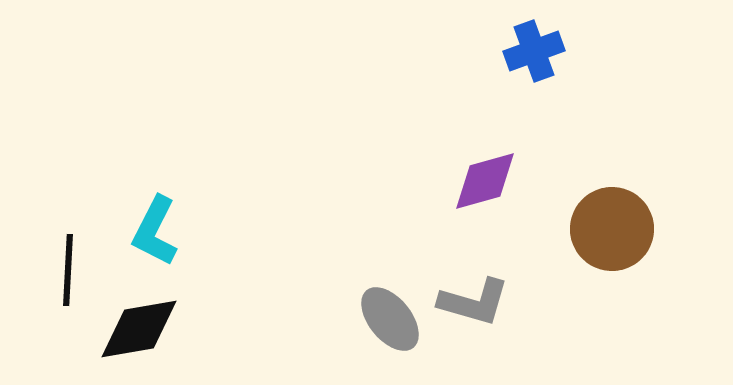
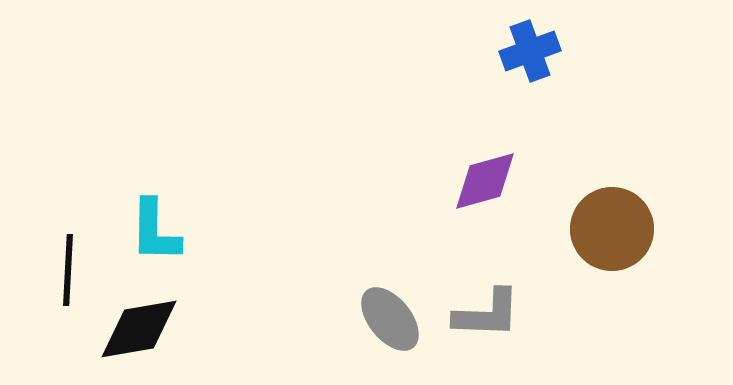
blue cross: moved 4 px left
cyan L-shape: rotated 26 degrees counterclockwise
gray L-shape: moved 13 px right, 12 px down; rotated 14 degrees counterclockwise
